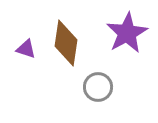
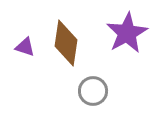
purple triangle: moved 1 px left, 2 px up
gray circle: moved 5 px left, 4 px down
